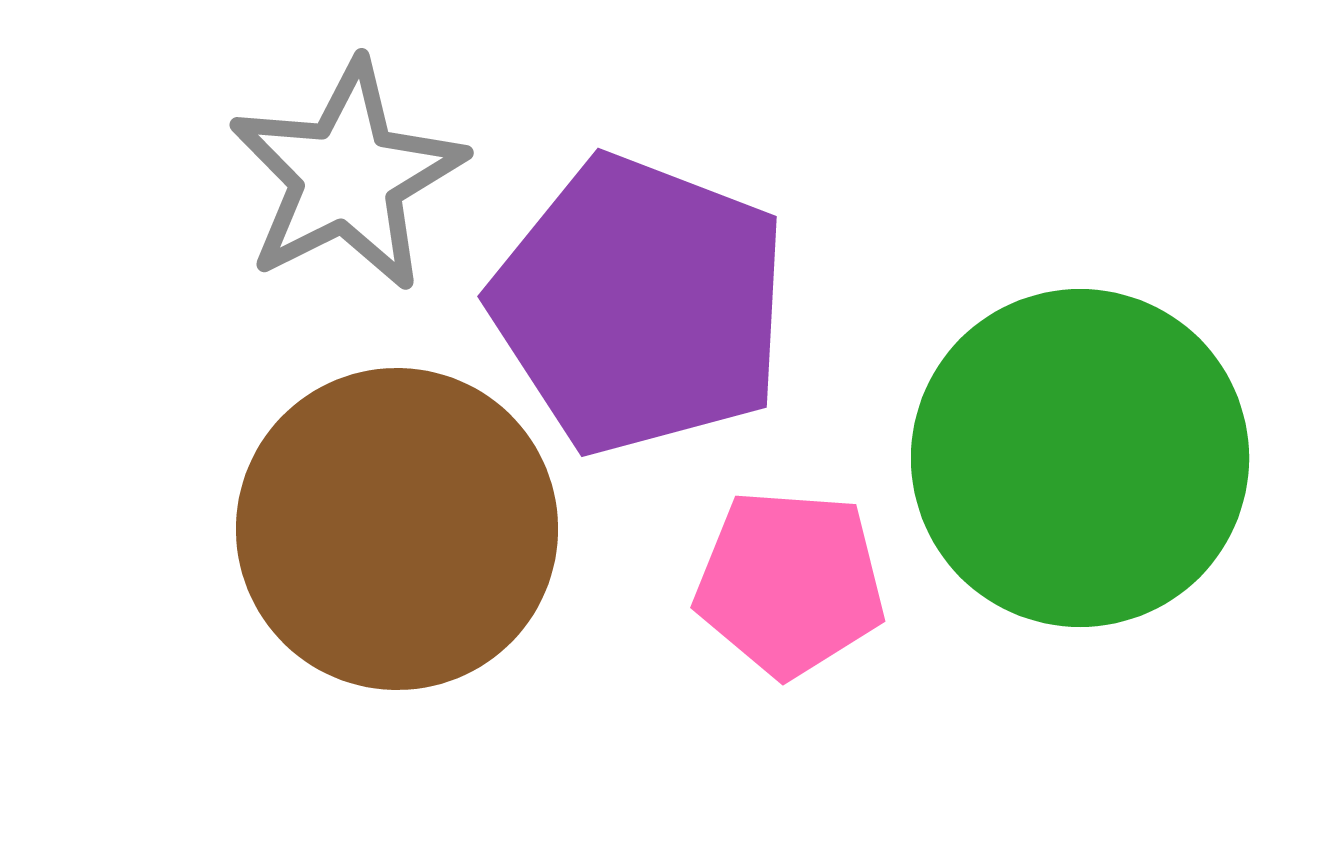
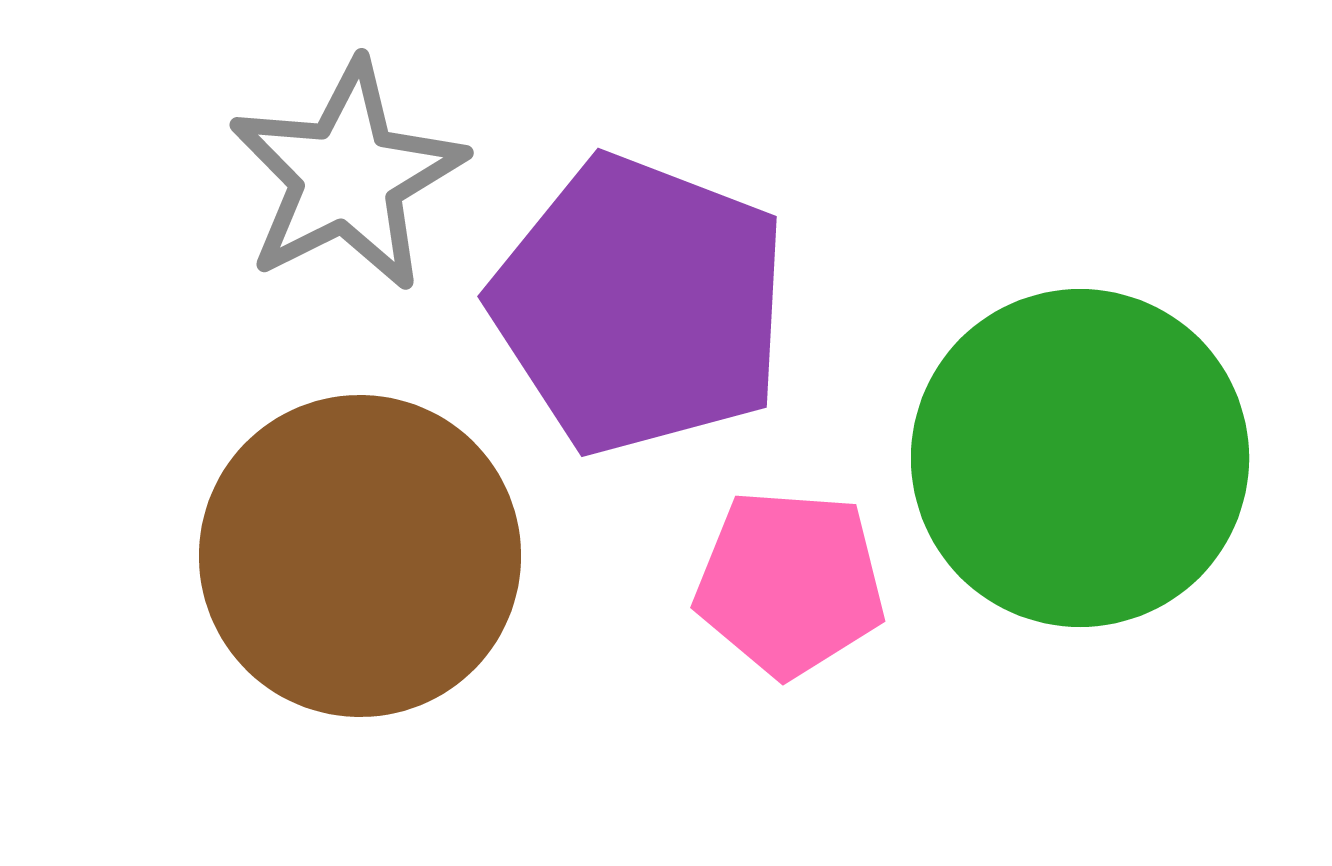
brown circle: moved 37 px left, 27 px down
